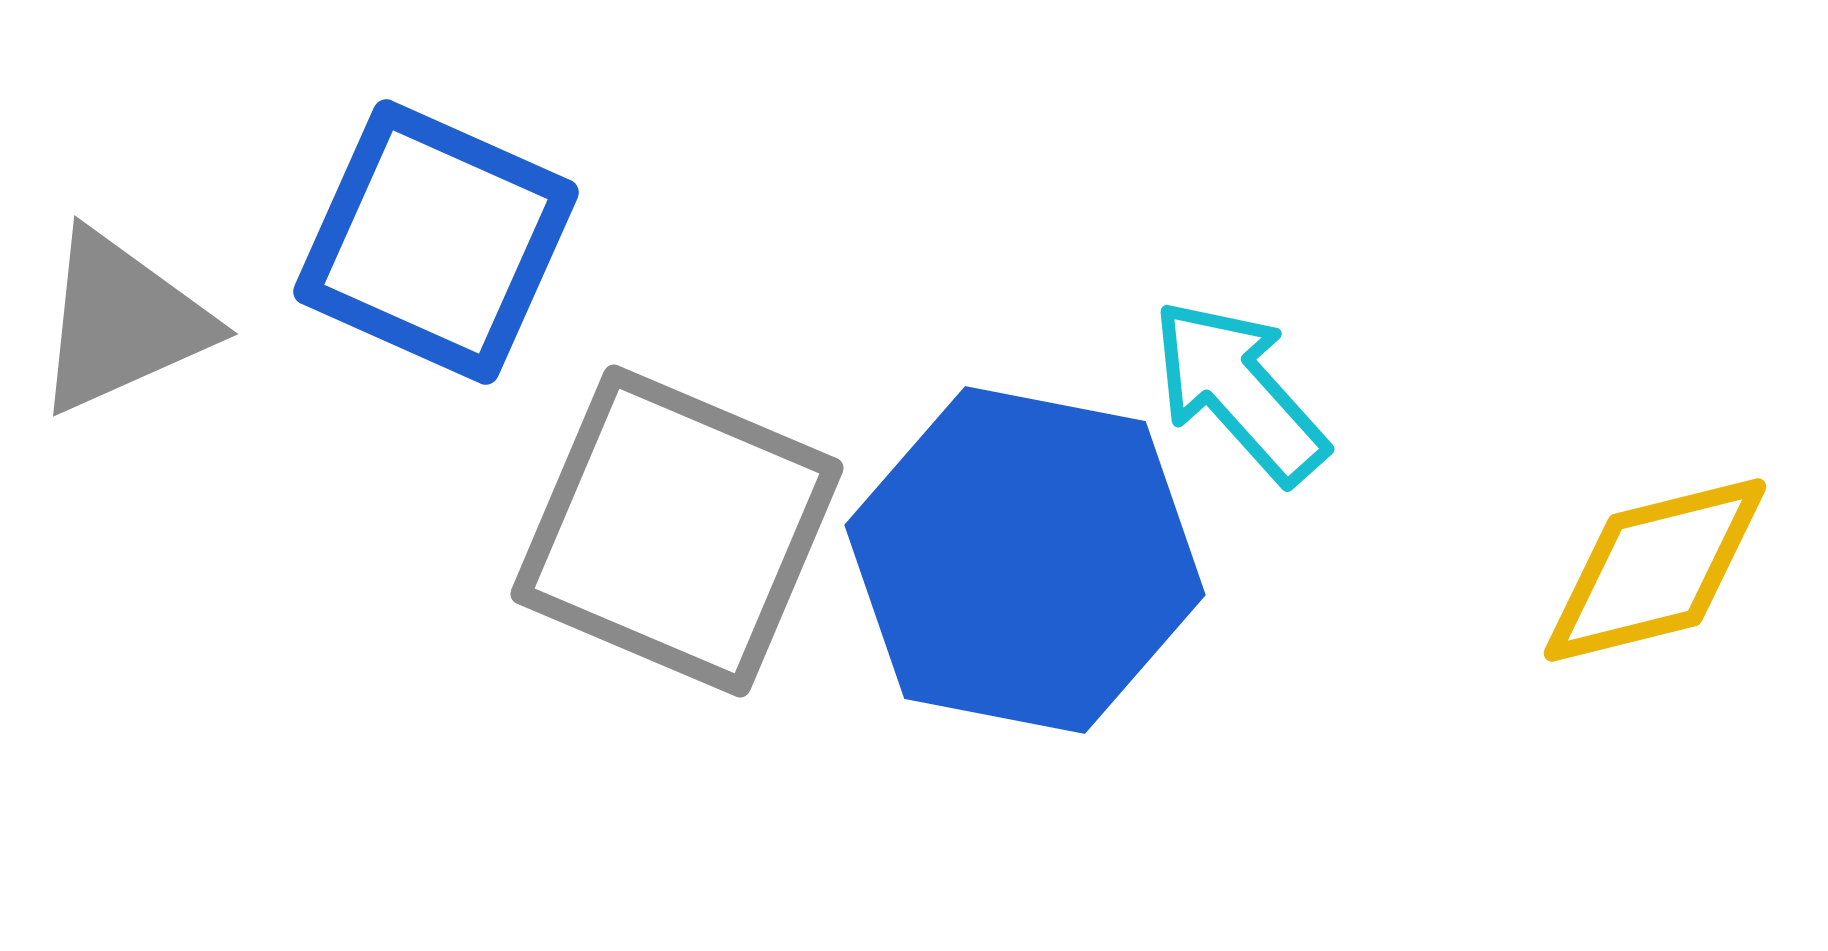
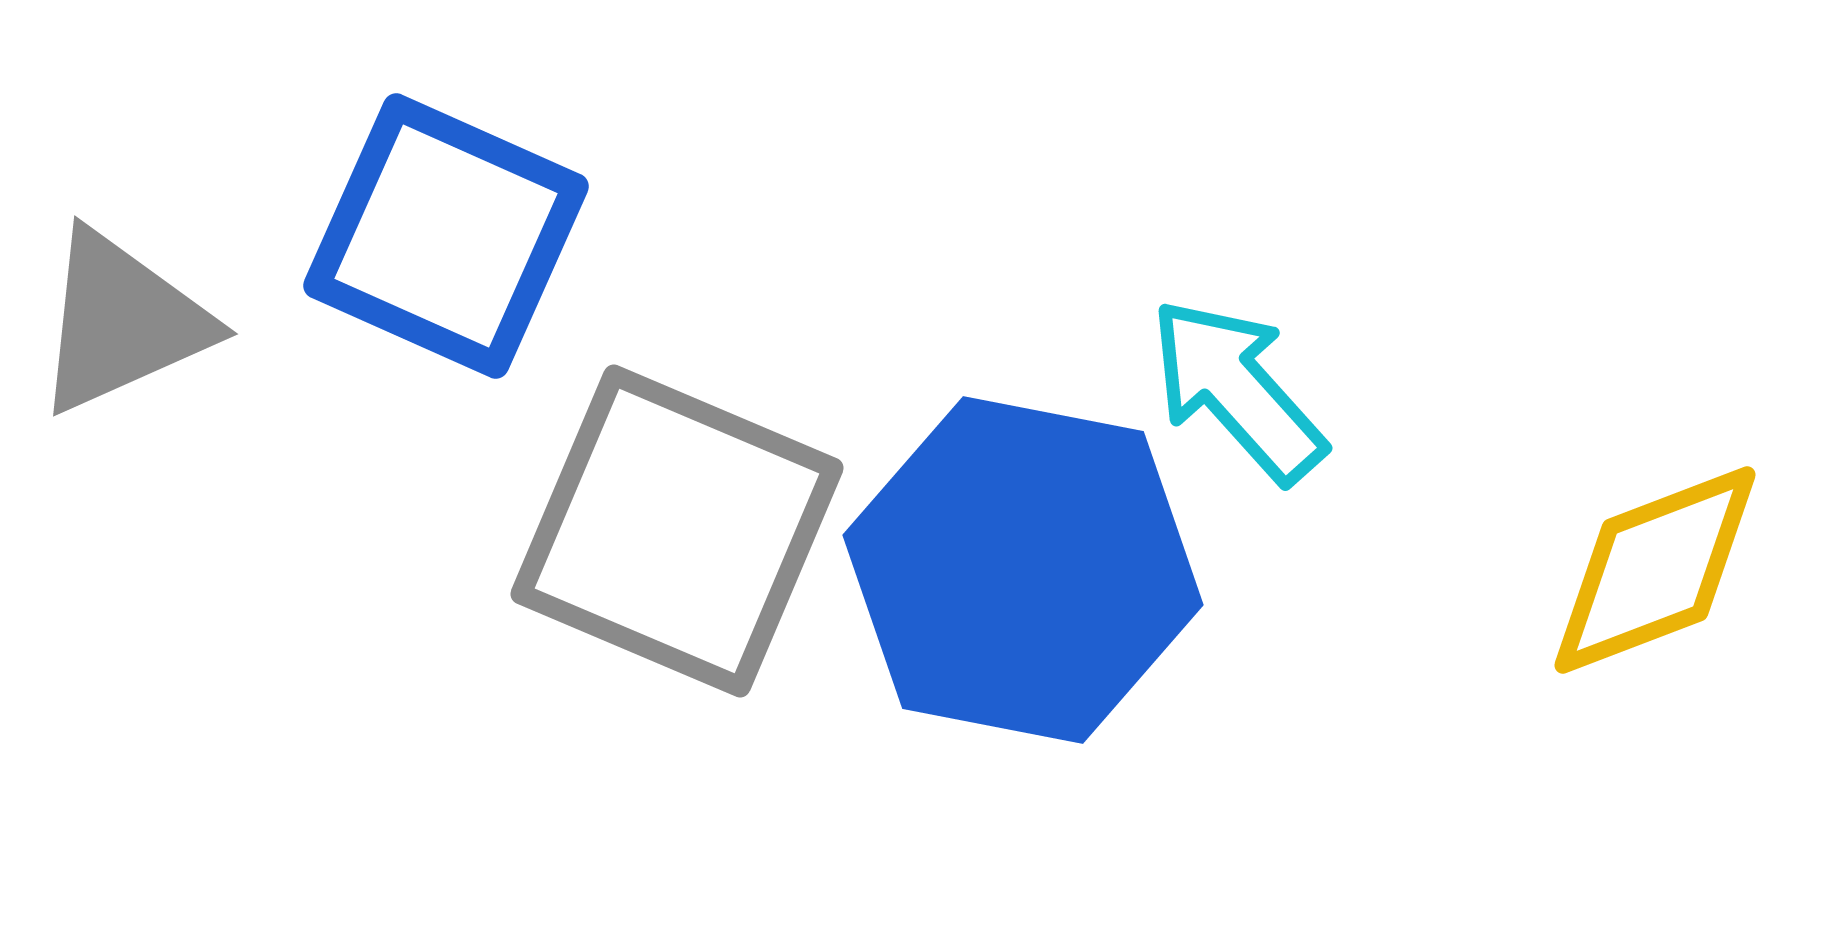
blue square: moved 10 px right, 6 px up
cyan arrow: moved 2 px left, 1 px up
blue hexagon: moved 2 px left, 10 px down
yellow diamond: rotated 7 degrees counterclockwise
